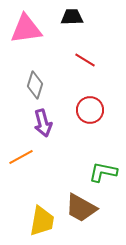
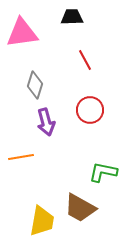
pink triangle: moved 4 px left, 4 px down
red line: rotated 30 degrees clockwise
purple arrow: moved 3 px right, 1 px up
orange line: rotated 20 degrees clockwise
brown trapezoid: moved 1 px left
